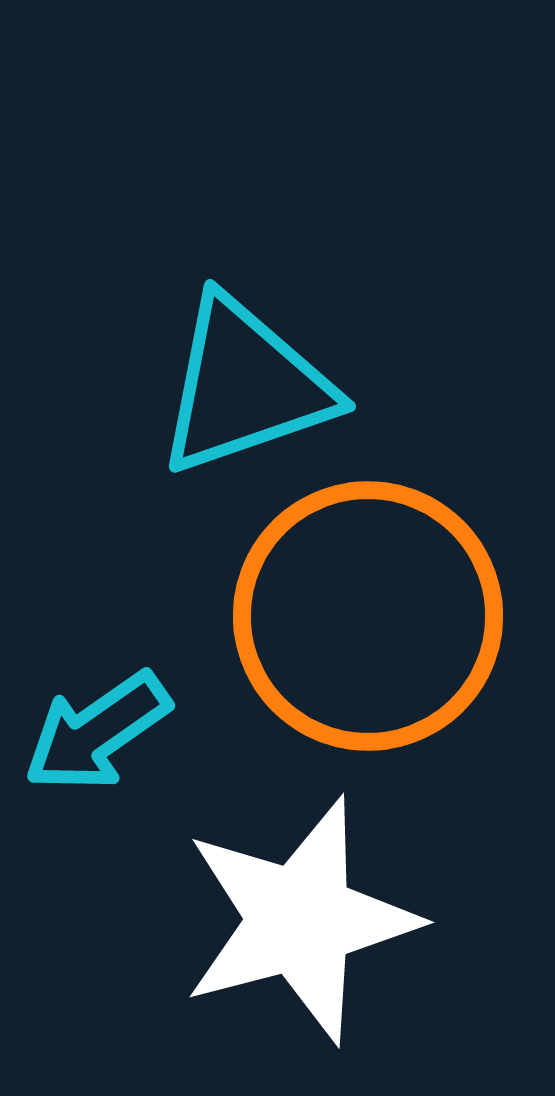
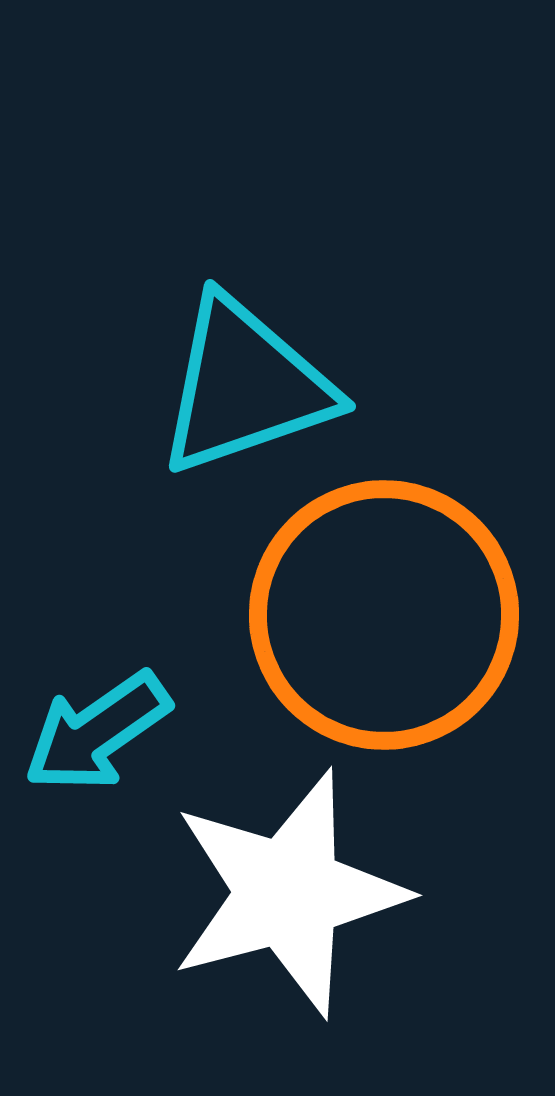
orange circle: moved 16 px right, 1 px up
white star: moved 12 px left, 27 px up
